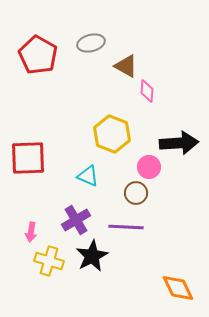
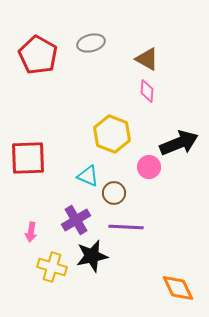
brown triangle: moved 21 px right, 7 px up
black arrow: rotated 18 degrees counterclockwise
brown circle: moved 22 px left
black star: rotated 16 degrees clockwise
yellow cross: moved 3 px right, 6 px down
